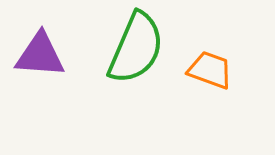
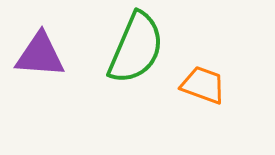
orange trapezoid: moved 7 px left, 15 px down
